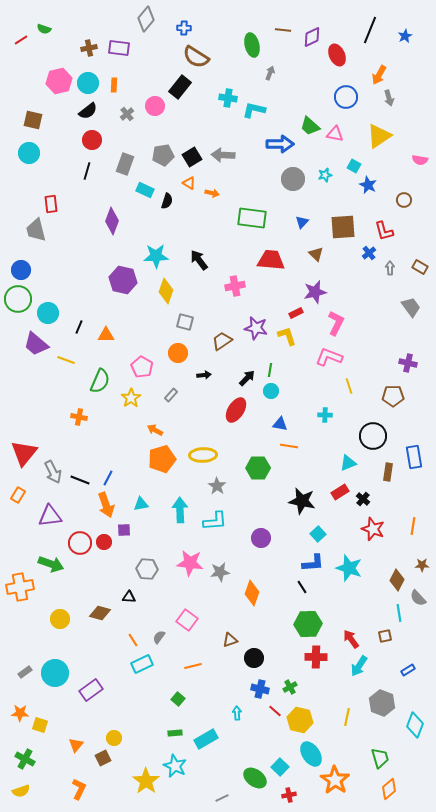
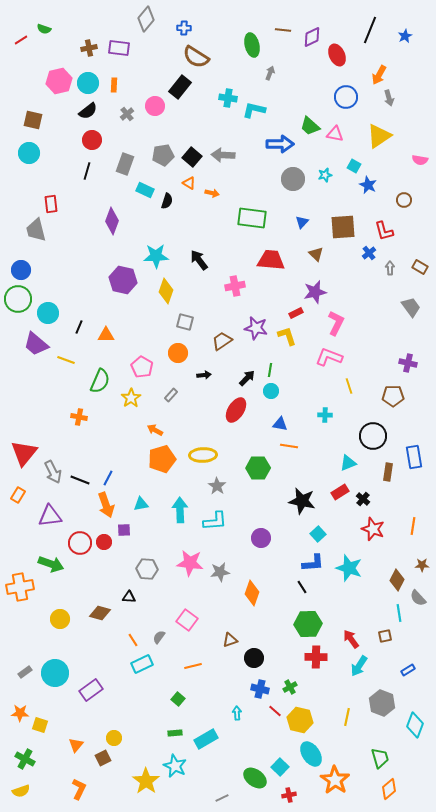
black square at (192, 157): rotated 18 degrees counterclockwise
